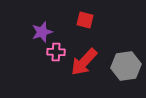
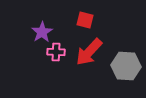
purple star: rotated 15 degrees counterclockwise
red arrow: moved 5 px right, 10 px up
gray hexagon: rotated 12 degrees clockwise
